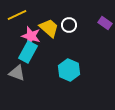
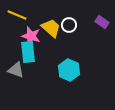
yellow line: rotated 48 degrees clockwise
purple rectangle: moved 3 px left, 1 px up
yellow trapezoid: moved 2 px right
cyan rectangle: rotated 35 degrees counterclockwise
gray triangle: moved 1 px left, 3 px up
